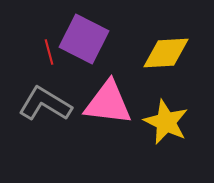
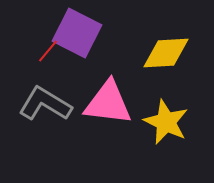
purple square: moved 7 px left, 6 px up
red line: moved 1 px left, 1 px up; rotated 55 degrees clockwise
